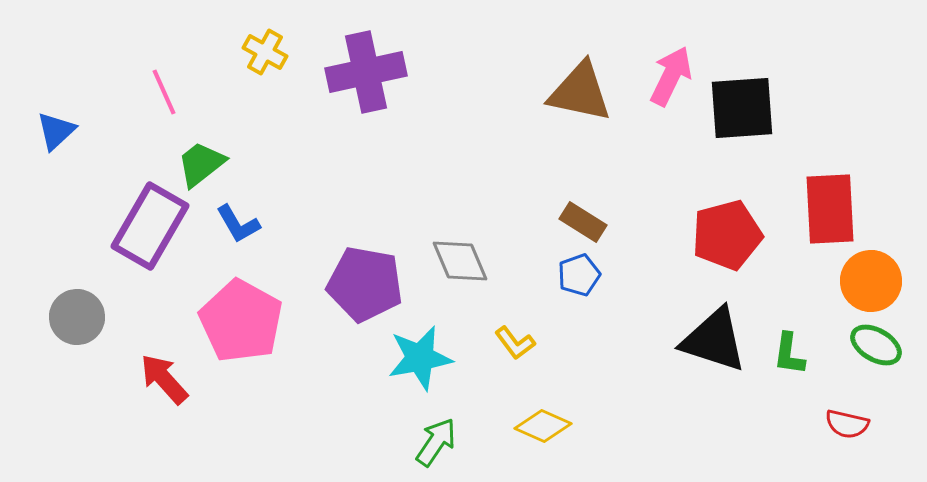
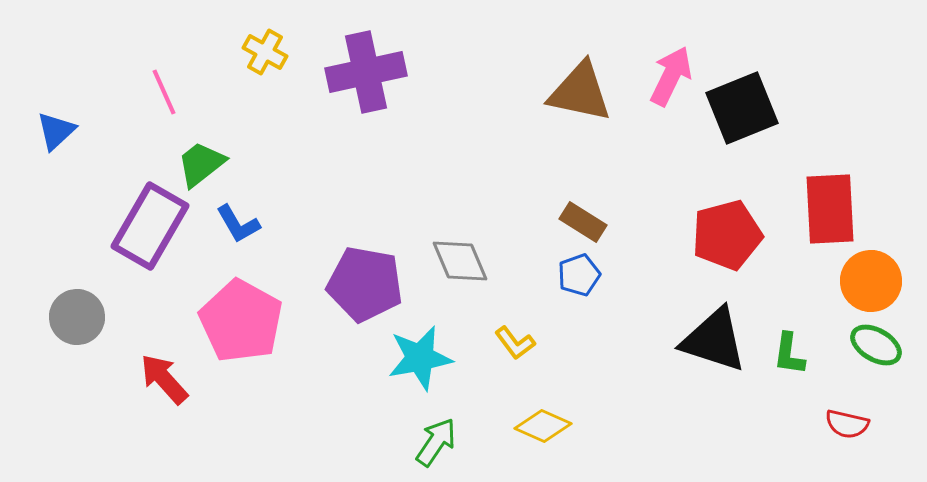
black square: rotated 18 degrees counterclockwise
